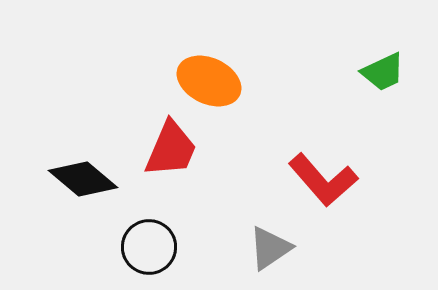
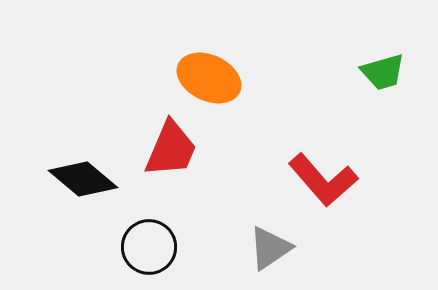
green trapezoid: rotated 9 degrees clockwise
orange ellipse: moved 3 px up
